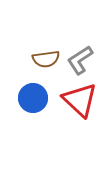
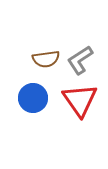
red triangle: rotated 12 degrees clockwise
